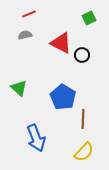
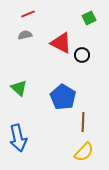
red line: moved 1 px left
brown line: moved 3 px down
blue arrow: moved 18 px left; rotated 8 degrees clockwise
